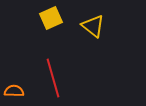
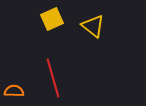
yellow square: moved 1 px right, 1 px down
